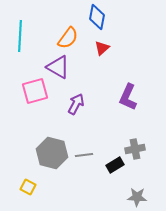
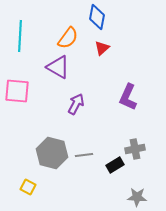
pink square: moved 18 px left; rotated 20 degrees clockwise
